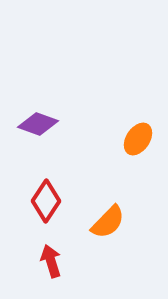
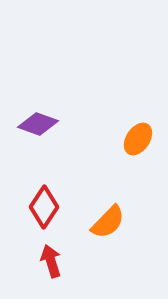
red diamond: moved 2 px left, 6 px down
